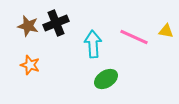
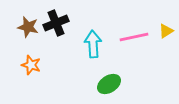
brown star: moved 1 px down
yellow triangle: rotated 42 degrees counterclockwise
pink line: rotated 36 degrees counterclockwise
orange star: moved 1 px right
green ellipse: moved 3 px right, 5 px down
